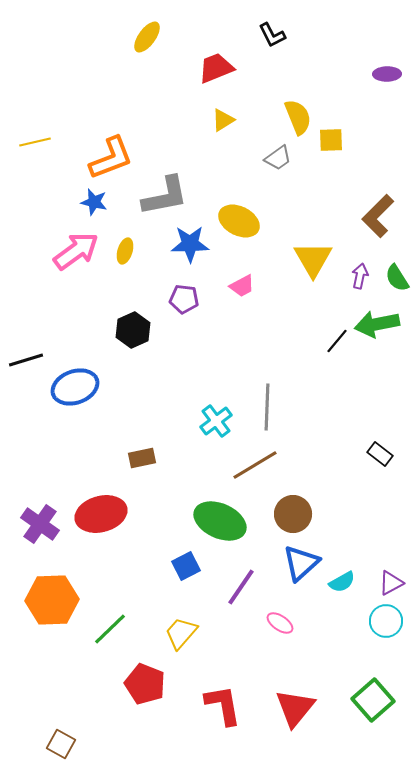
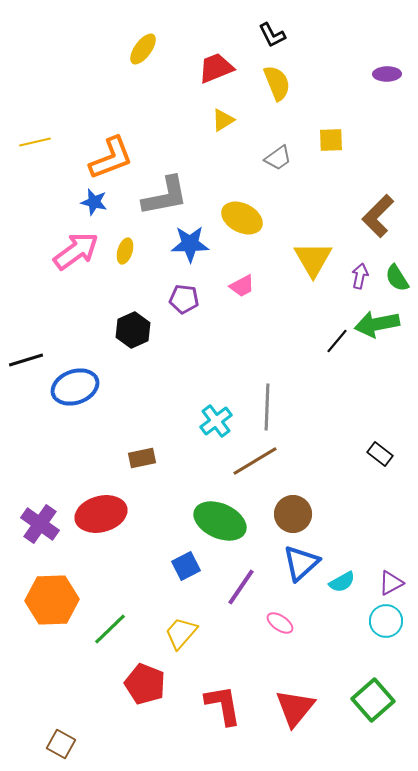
yellow ellipse at (147, 37): moved 4 px left, 12 px down
yellow semicircle at (298, 117): moved 21 px left, 34 px up
yellow ellipse at (239, 221): moved 3 px right, 3 px up
brown line at (255, 465): moved 4 px up
